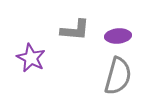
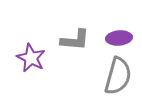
gray L-shape: moved 10 px down
purple ellipse: moved 1 px right, 2 px down
